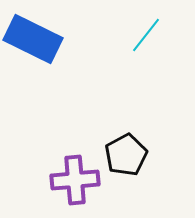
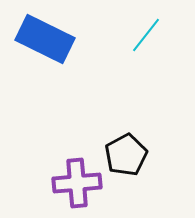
blue rectangle: moved 12 px right
purple cross: moved 2 px right, 3 px down
